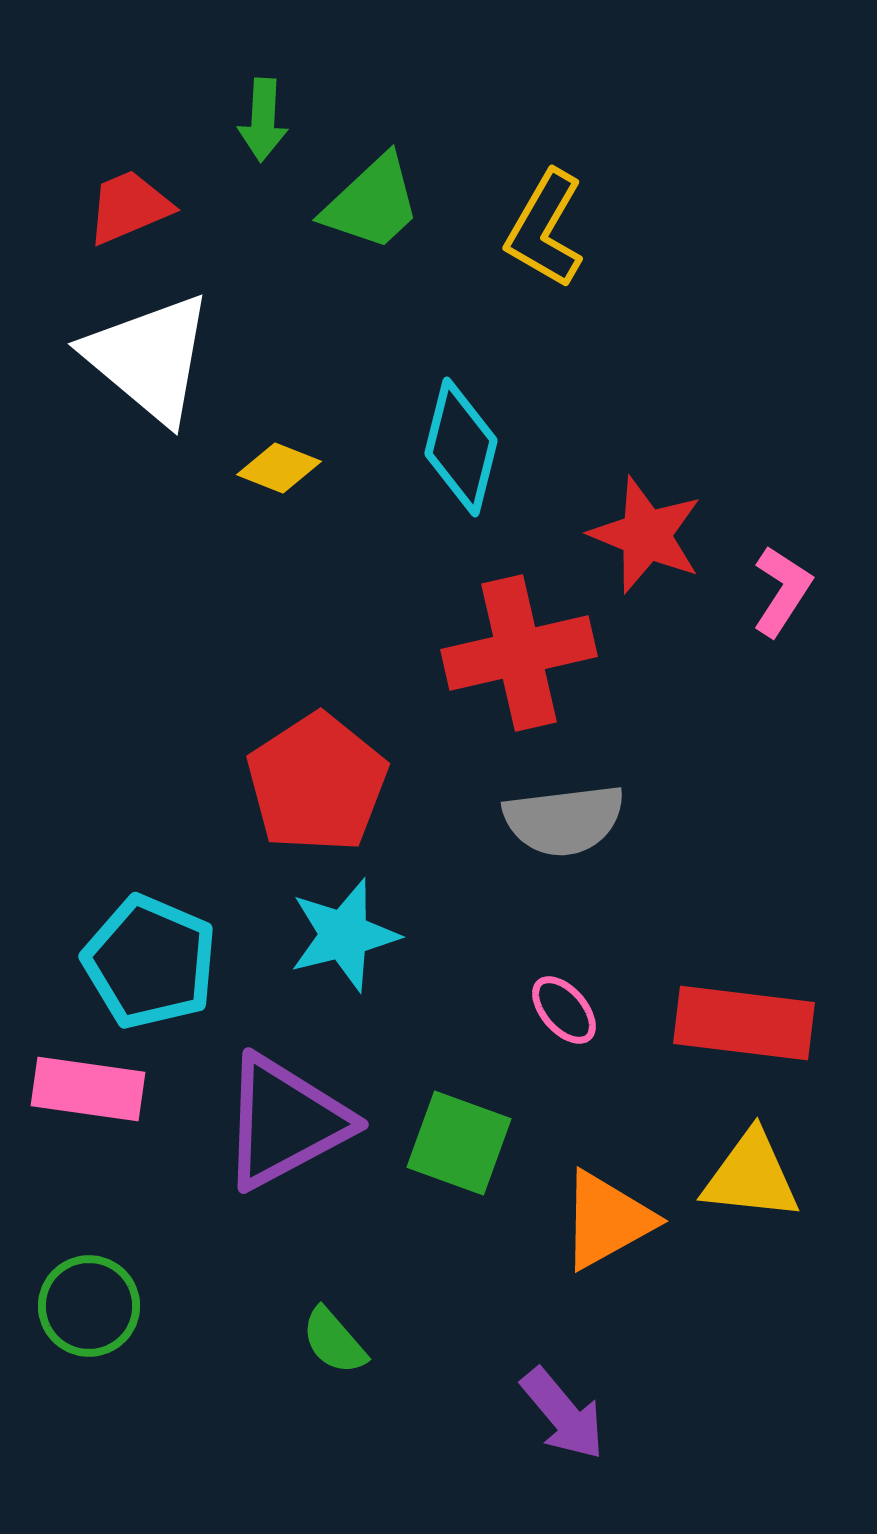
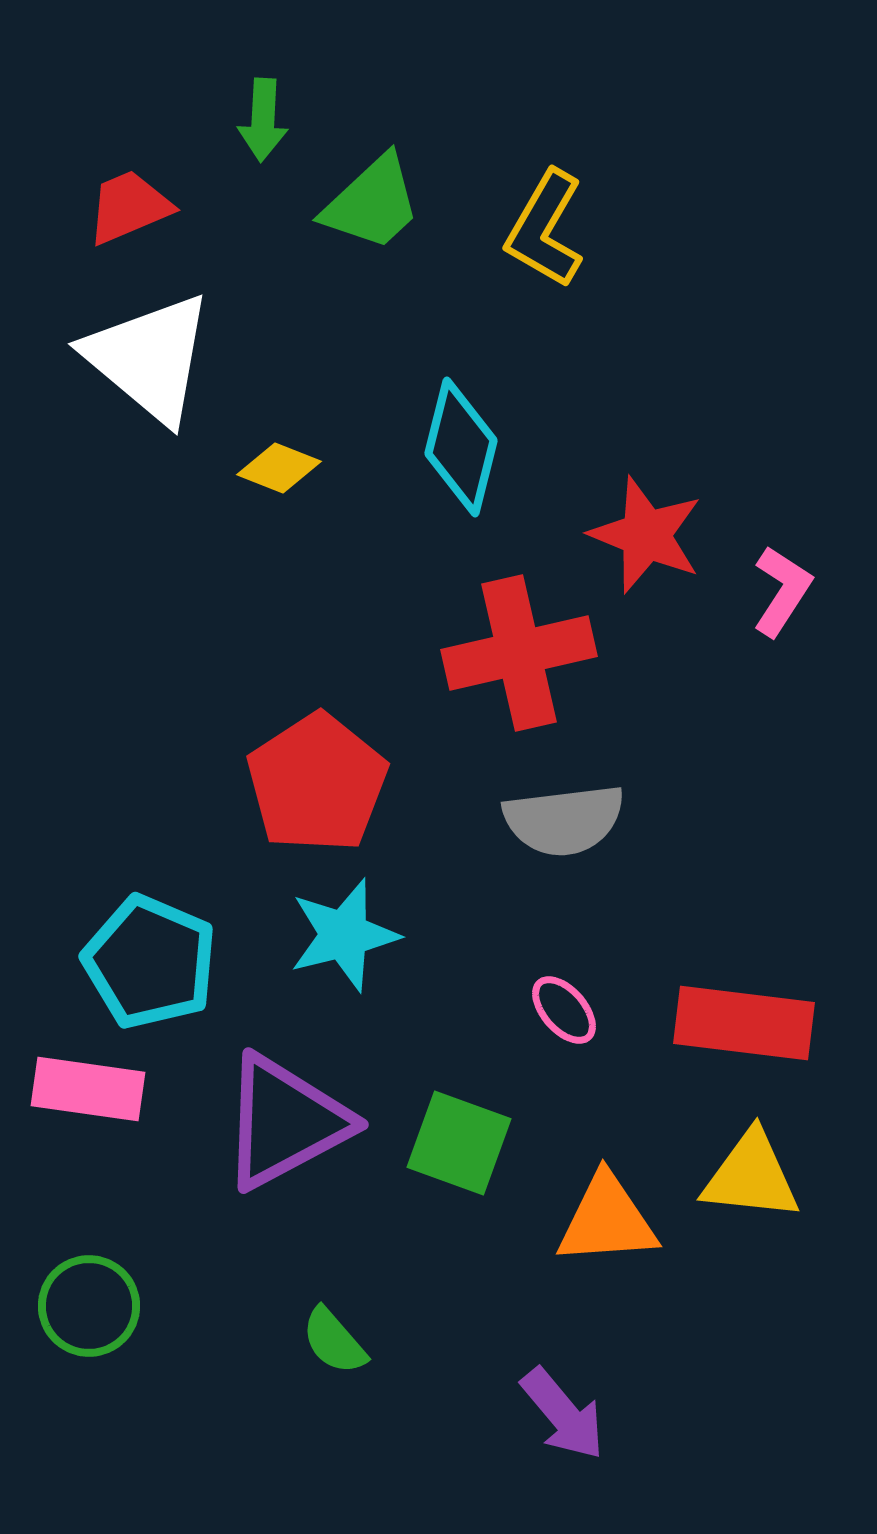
orange triangle: rotated 25 degrees clockwise
